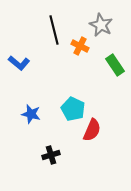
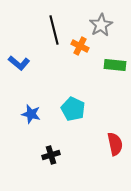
gray star: rotated 15 degrees clockwise
green rectangle: rotated 50 degrees counterclockwise
red semicircle: moved 23 px right, 14 px down; rotated 35 degrees counterclockwise
